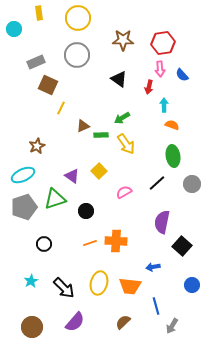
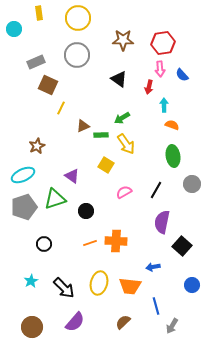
yellow square at (99, 171): moved 7 px right, 6 px up; rotated 14 degrees counterclockwise
black line at (157, 183): moved 1 px left, 7 px down; rotated 18 degrees counterclockwise
